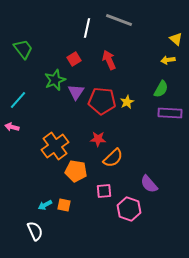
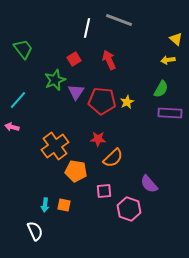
cyan arrow: rotated 56 degrees counterclockwise
